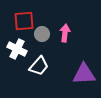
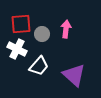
red square: moved 3 px left, 3 px down
pink arrow: moved 1 px right, 4 px up
purple triangle: moved 10 px left, 1 px down; rotated 45 degrees clockwise
